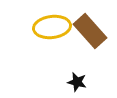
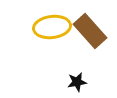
black star: rotated 24 degrees counterclockwise
